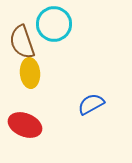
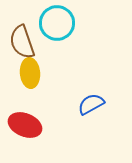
cyan circle: moved 3 px right, 1 px up
